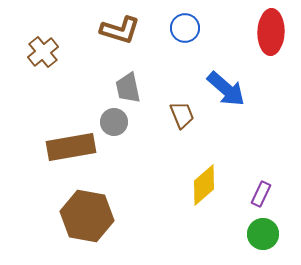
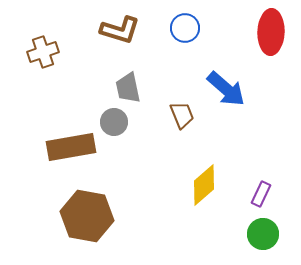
brown cross: rotated 20 degrees clockwise
